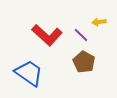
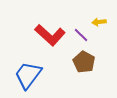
red L-shape: moved 3 px right
blue trapezoid: moved 1 px left, 2 px down; rotated 88 degrees counterclockwise
